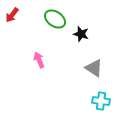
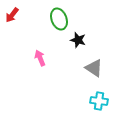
green ellipse: moved 4 px right; rotated 35 degrees clockwise
black star: moved 3 px left, 6 px down
pink arrow: moved 1 px right, 2 px up
cyan cross: moved 2 px left
